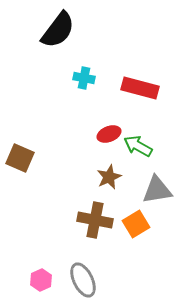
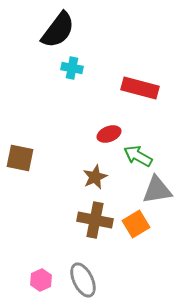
cyan cross: moved 12 px left, 10 px up
green arrow: moved 10 px down
brown square: rotated 12 degrees counterclockwise
brown star: moved 14 px left
